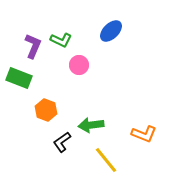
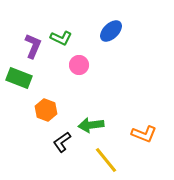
green L-shape: moved 2 px up
